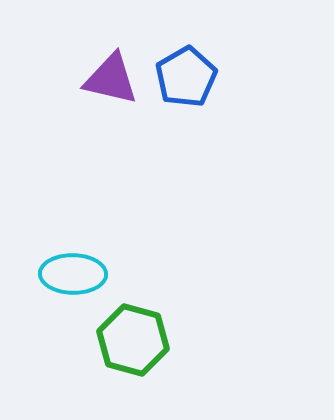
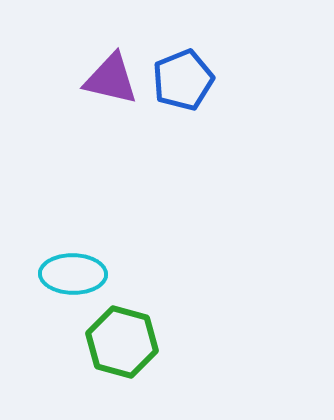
blue pentagon: moved 3 px left, 3 px down; rotated 8 degrees clockwise
green hexagon: moved 11 px left, 2 px down
